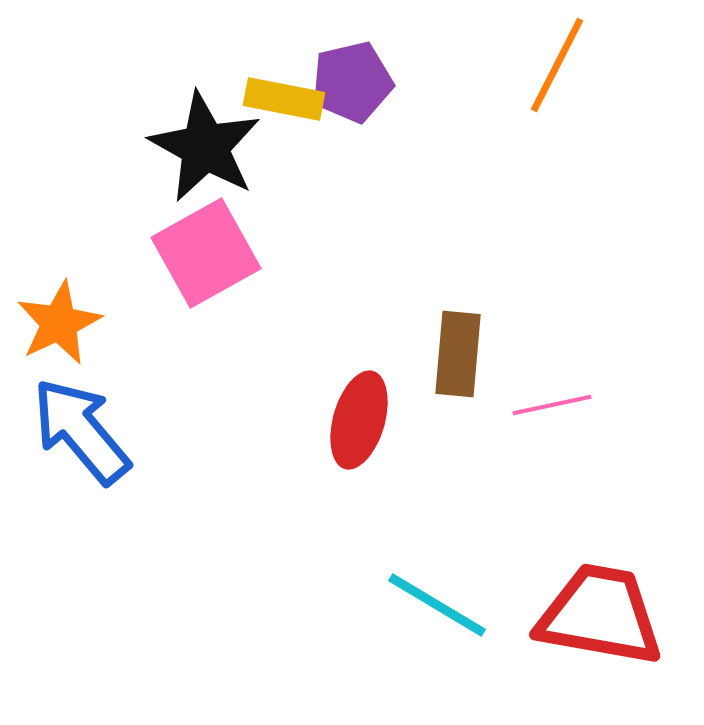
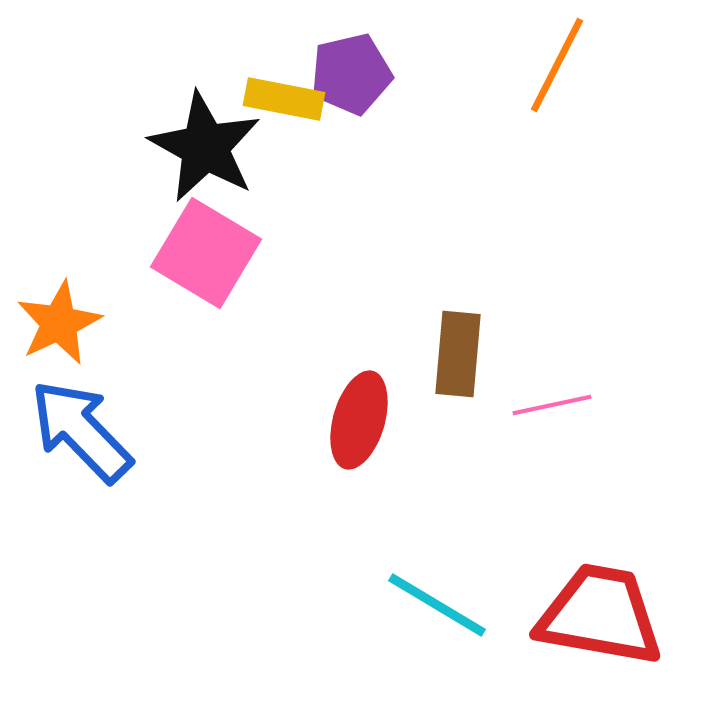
purple pentagon: moved 1 px left, 8 px up
pink square: rotated 30 degrees counterclockwise
blue arrow: rotated 4 degrees counterclockwise
